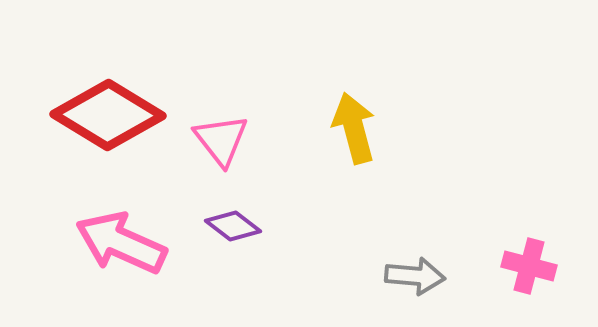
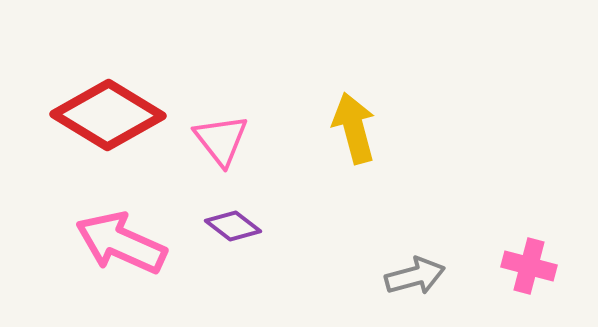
gray arrow: rotated 20 degrees counterclockwise
